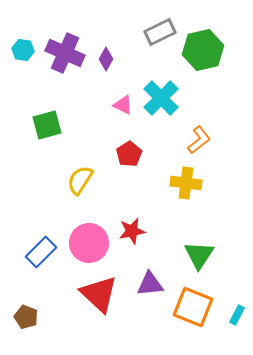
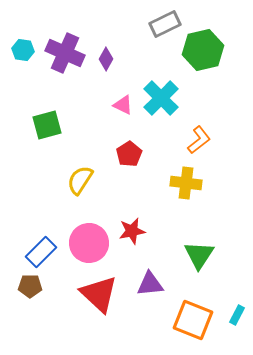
gray rectangle: moved 5 px right, 8 px up
orange square: moved 13 px down
brown pentagon: moved 4 px right, 31 px up; rotated 20 degrees counterclockwise
